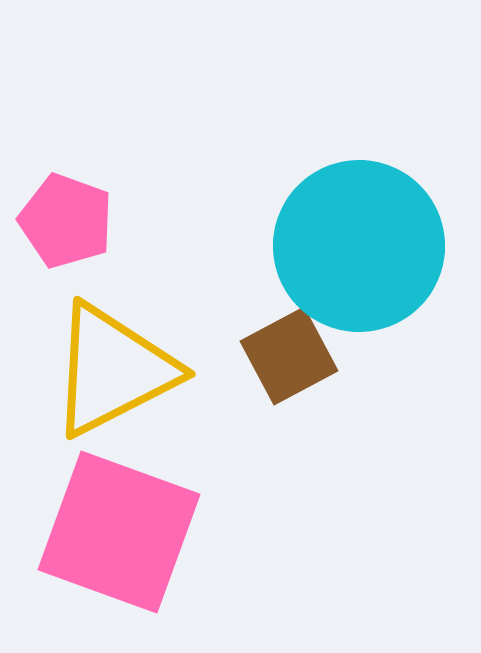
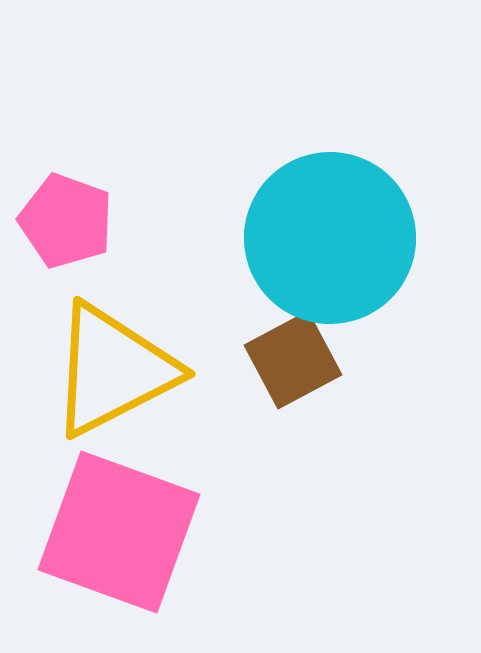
cyan circle: moved 29 px left, 8 px up
brown square: moved 4 px right, 4 px down
